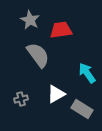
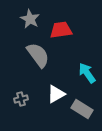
gray star: moved 1 px up
